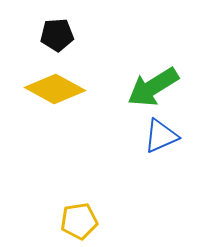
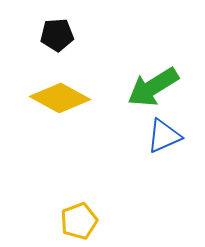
yellow diamond: moved 5 px right, 9 px down
blue triangle: moved 3 px right
yellow pentagon: rotated 12 degrees counterclockwise
